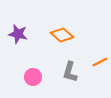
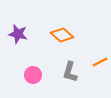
pink circle: moved 2 px up
